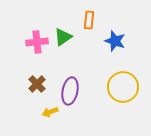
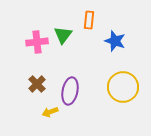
green triangle: moved 2 px up; rotated 18 degrees counterclockwise
